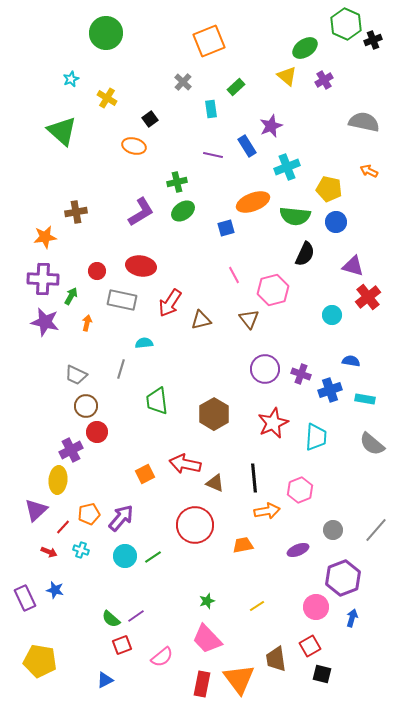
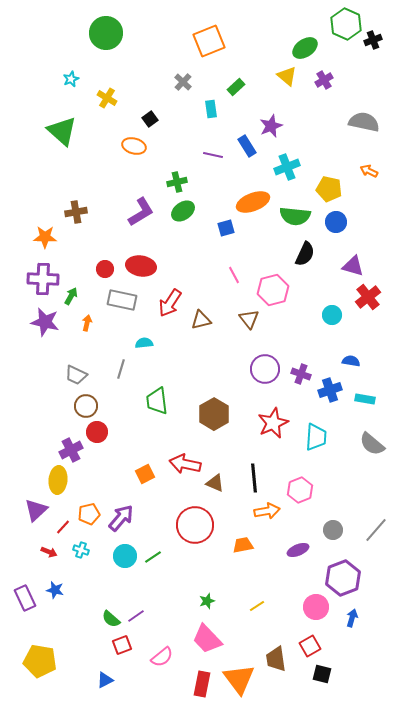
orange star at (45, 237): rotated 10 degrees clockwise
red circle at (97, 271): moved 8 px right, 2 px up
